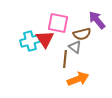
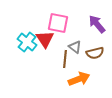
purple arrow: moved 4 px down
brown semicircle: moved 13 px right, 19 px down
cyan cross: moved 3 px left, 1 px down; rotated 36 degrees counterclockwise
orange arrow: moved 1 px right
